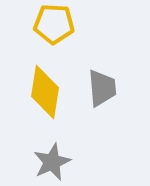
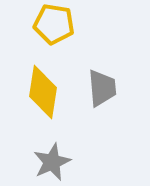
yellow pentagon: rotated 6 degrees clockwise
yellow diamond: moved 2 px left
